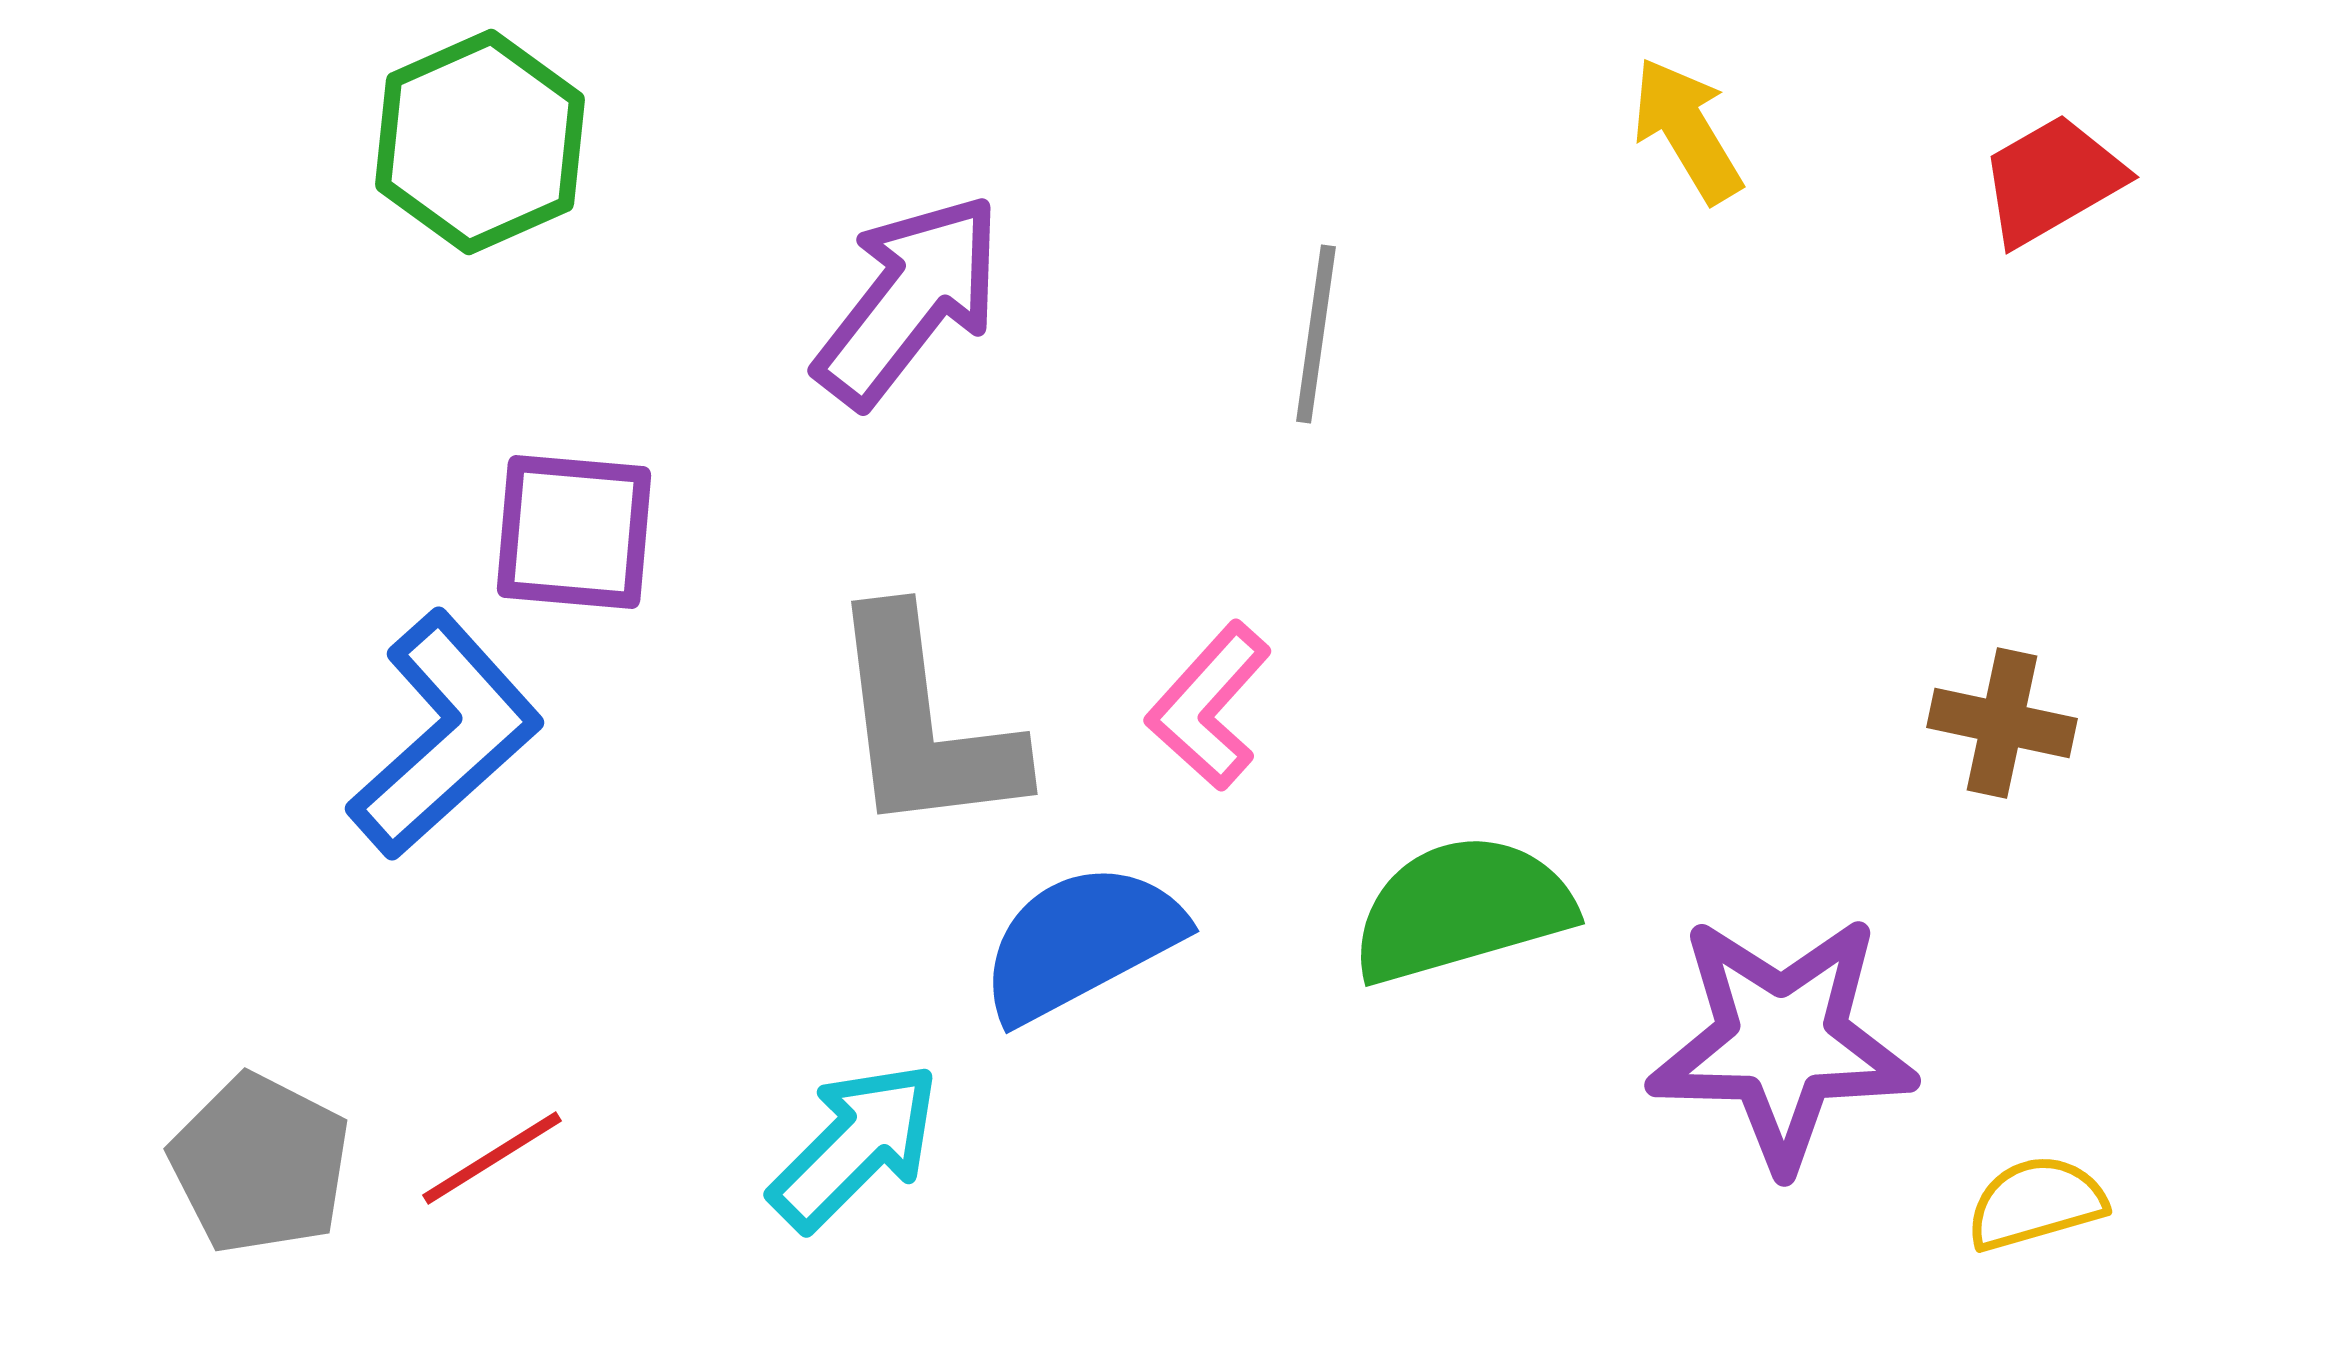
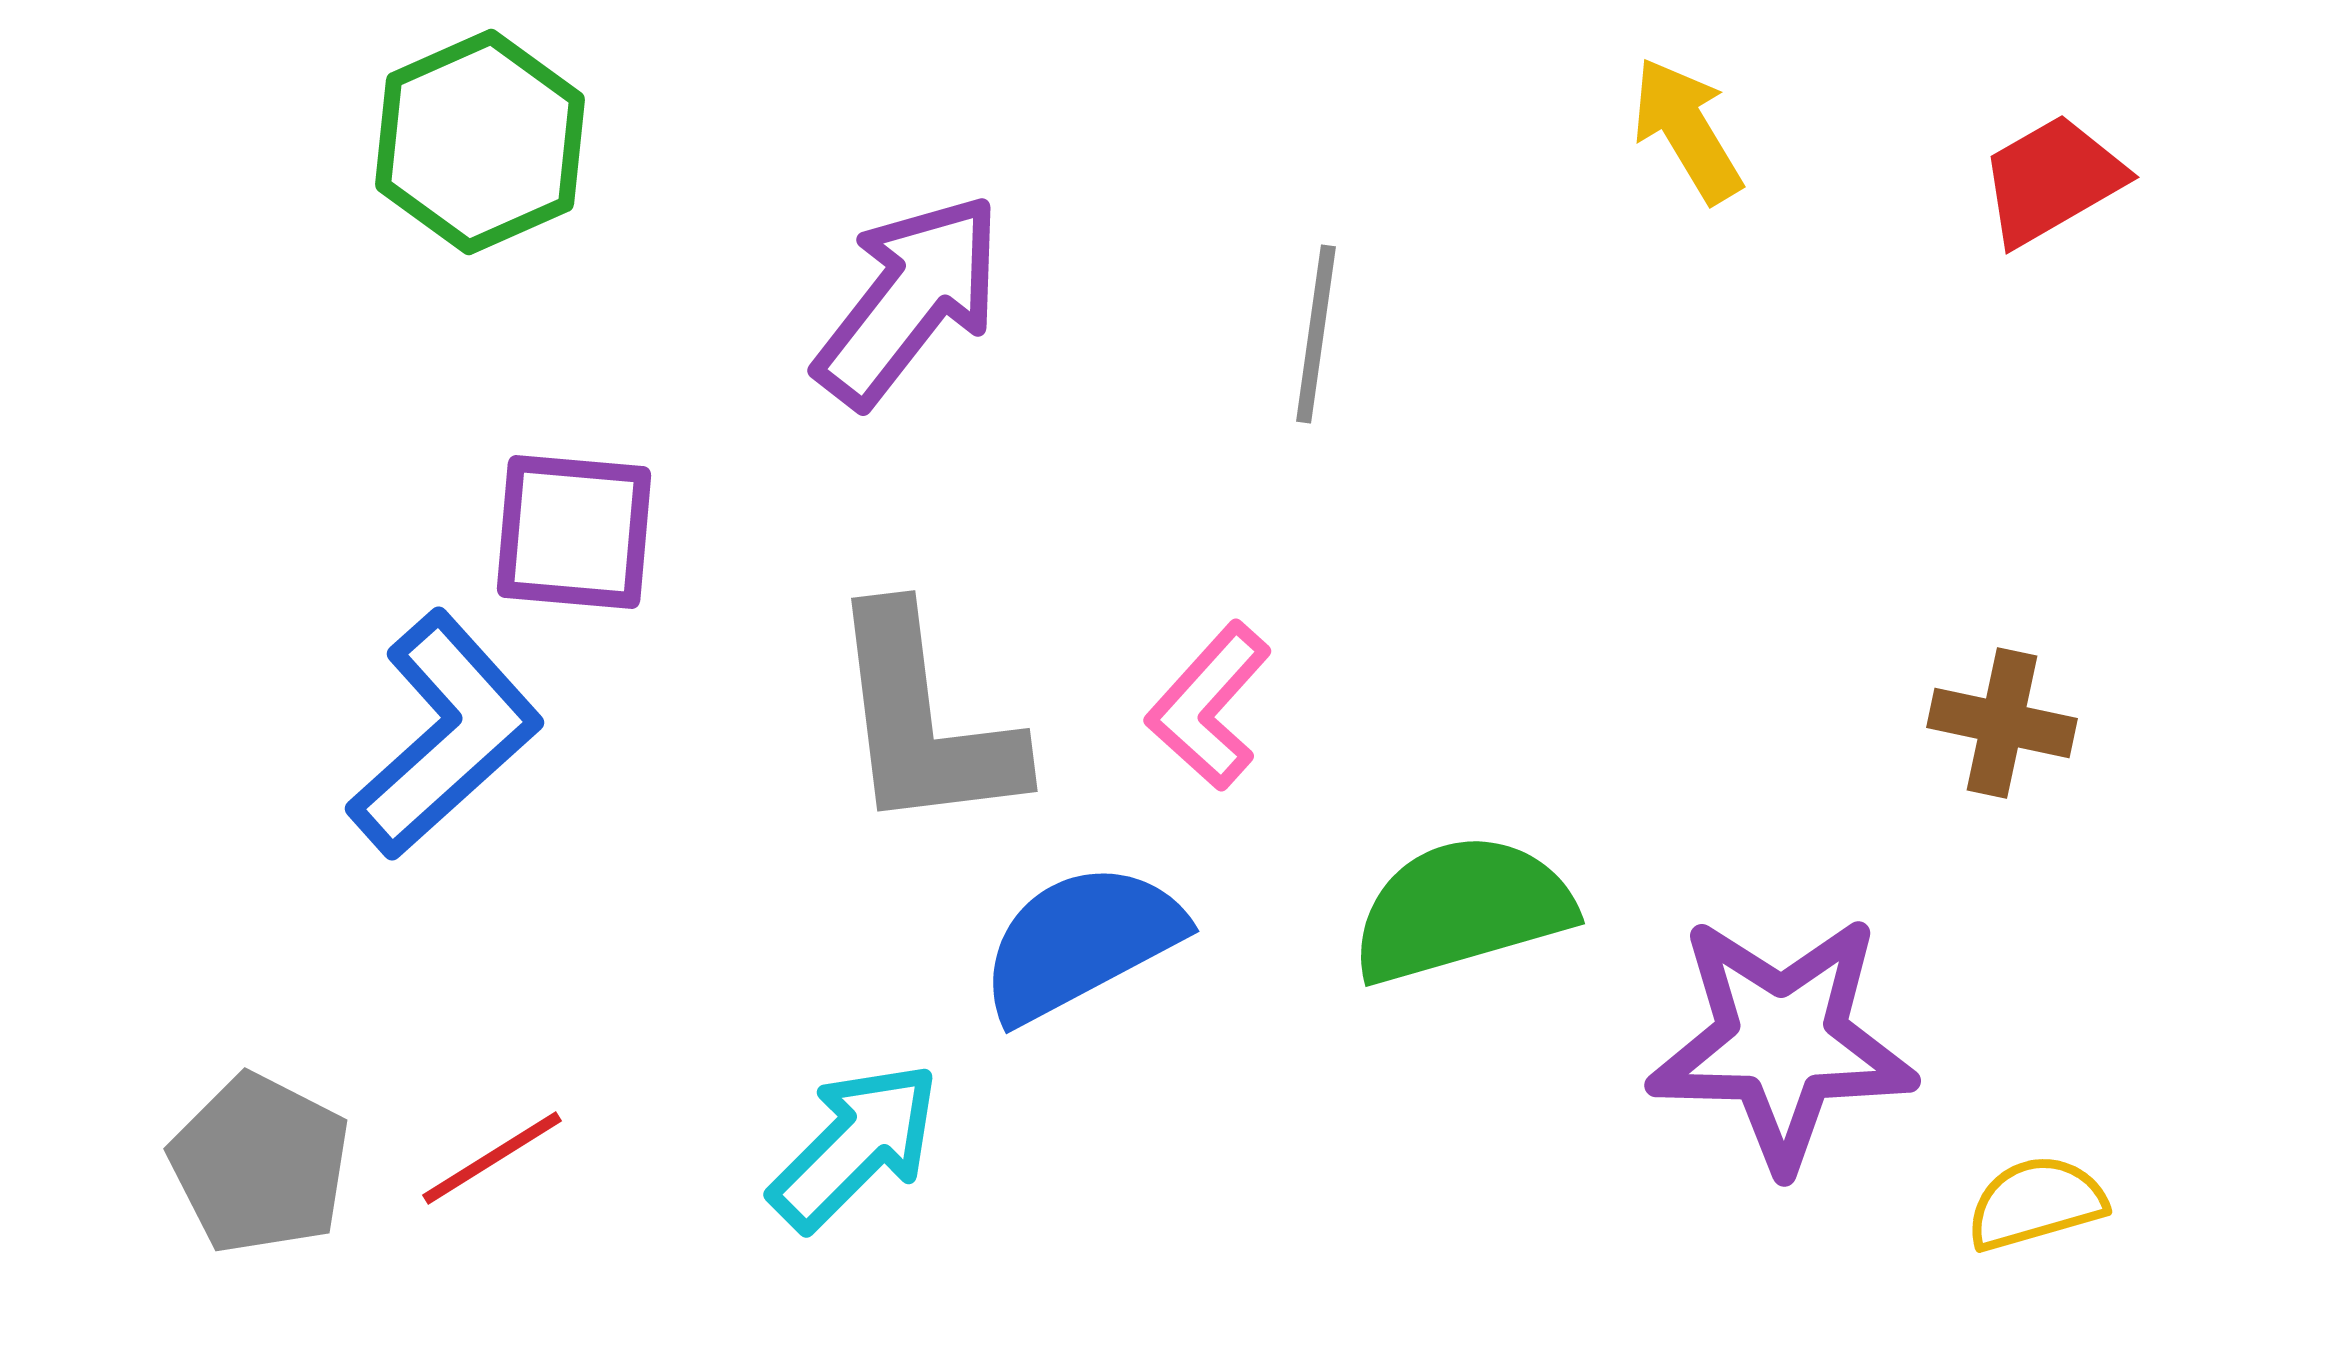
gray L-shape: moved 3 px up
